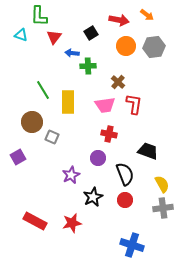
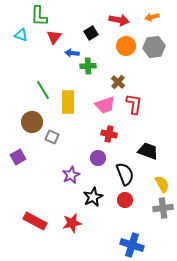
orange arrow: moved 5 px right, 2 px down; rotated 128 degrees clockwise
pink trapezoid: rotated 10 degrees counterclockwise
